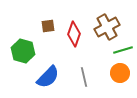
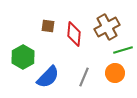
brown square: rotated 16 degrees clockwise
red diamond: rotated 15 degrees counterclockwise
green hexagon: moved 6 px down; rotated 15 degrees clockwise
orange circle: moved 5 px left
gray line: rotated 36 degrees clockwise
